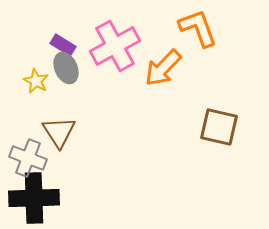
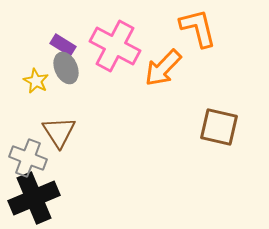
orange L-shape: rotated 6 degrees clockwise
pink cross: rotated 33 degrees counterclockwise
black cross: rotated 21 degrees counterclockwise
